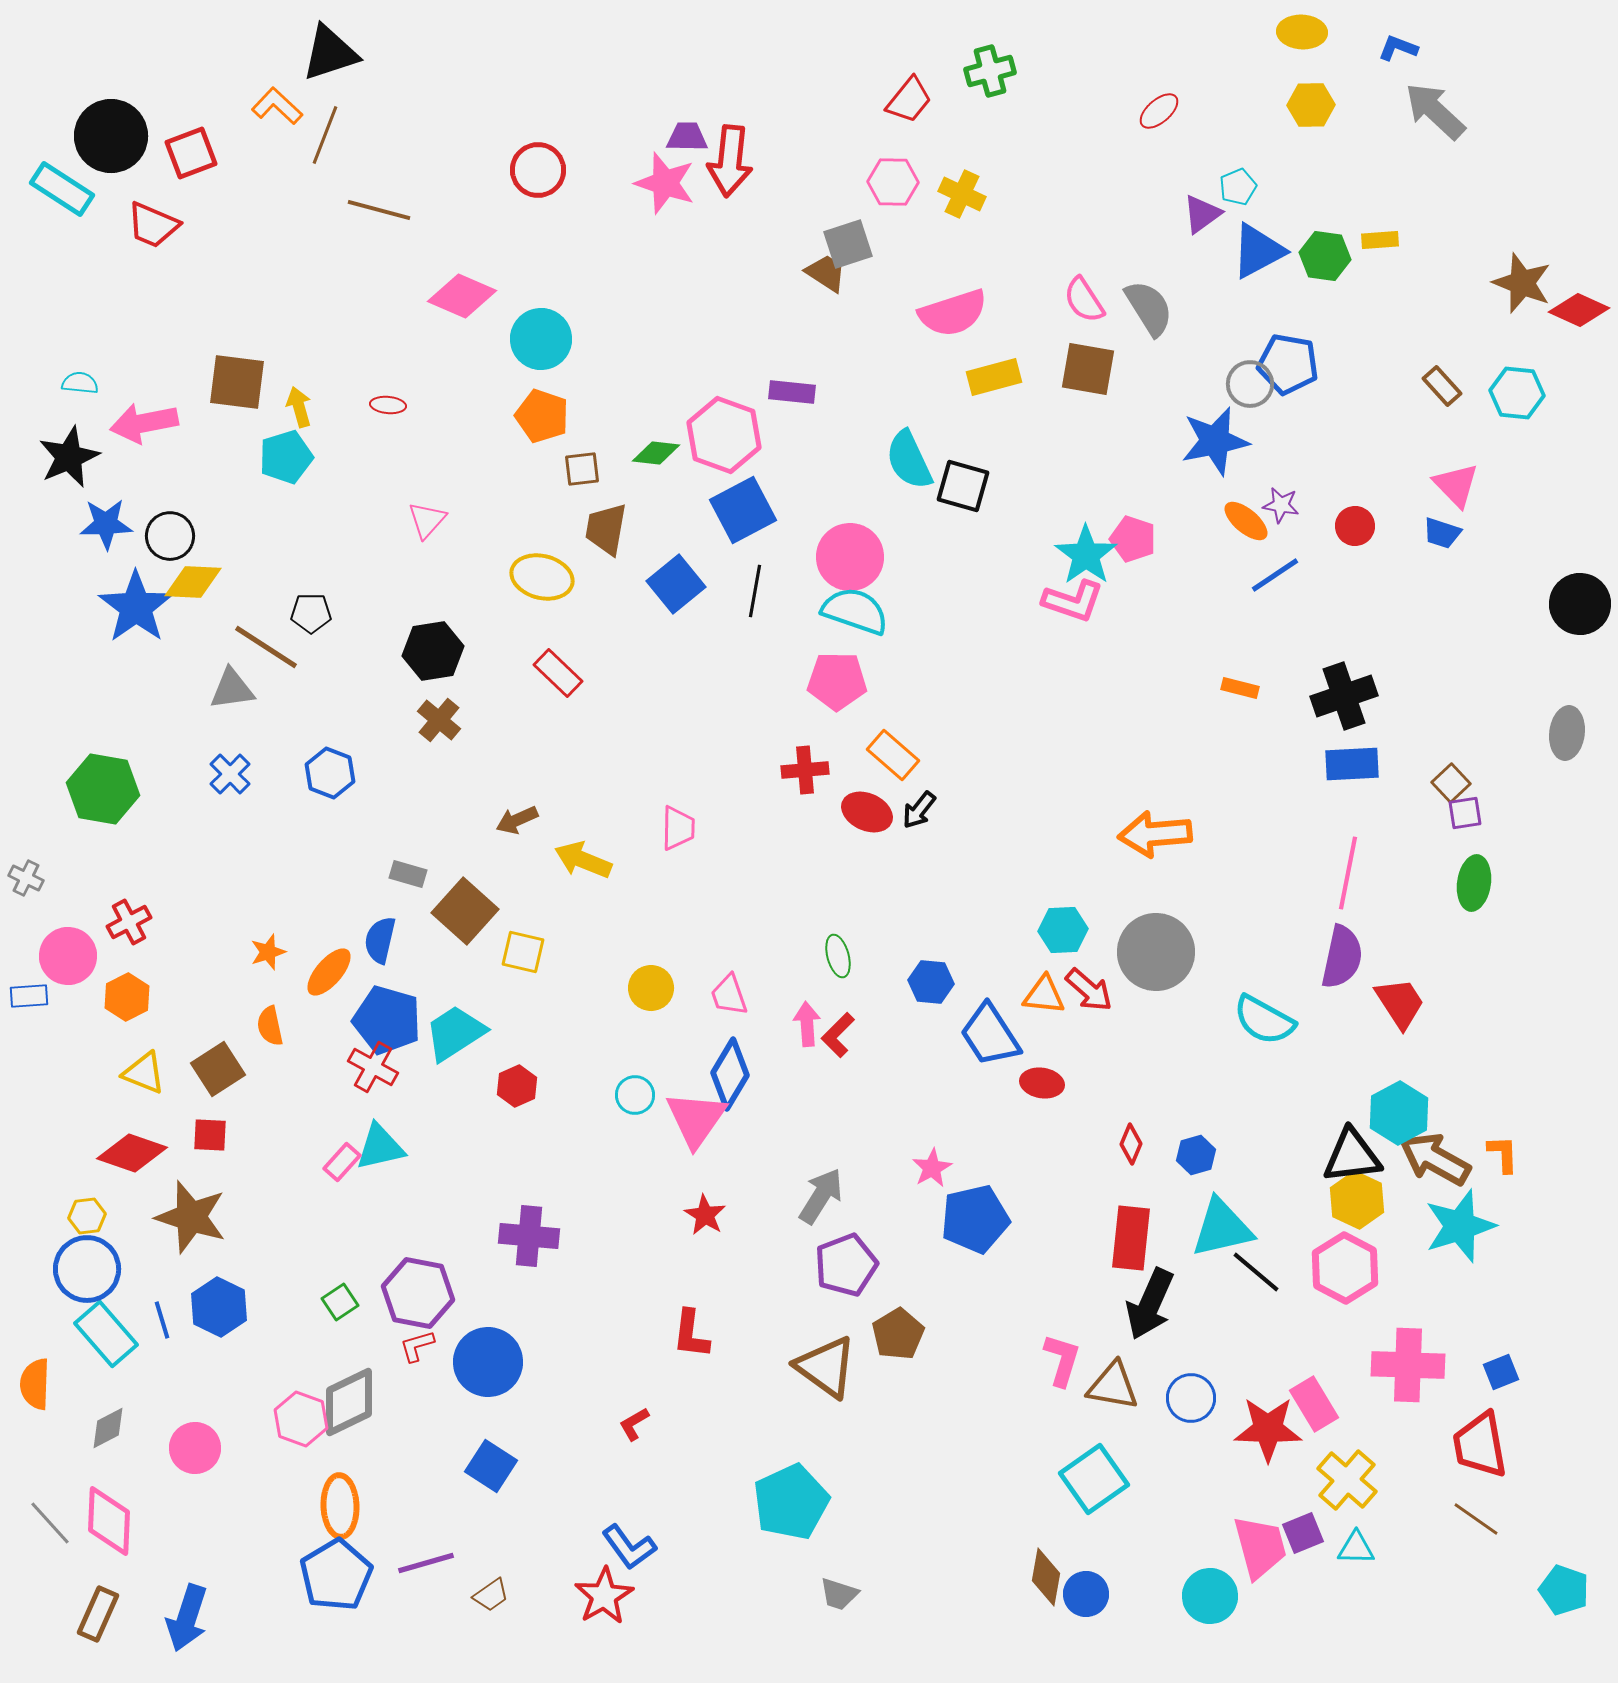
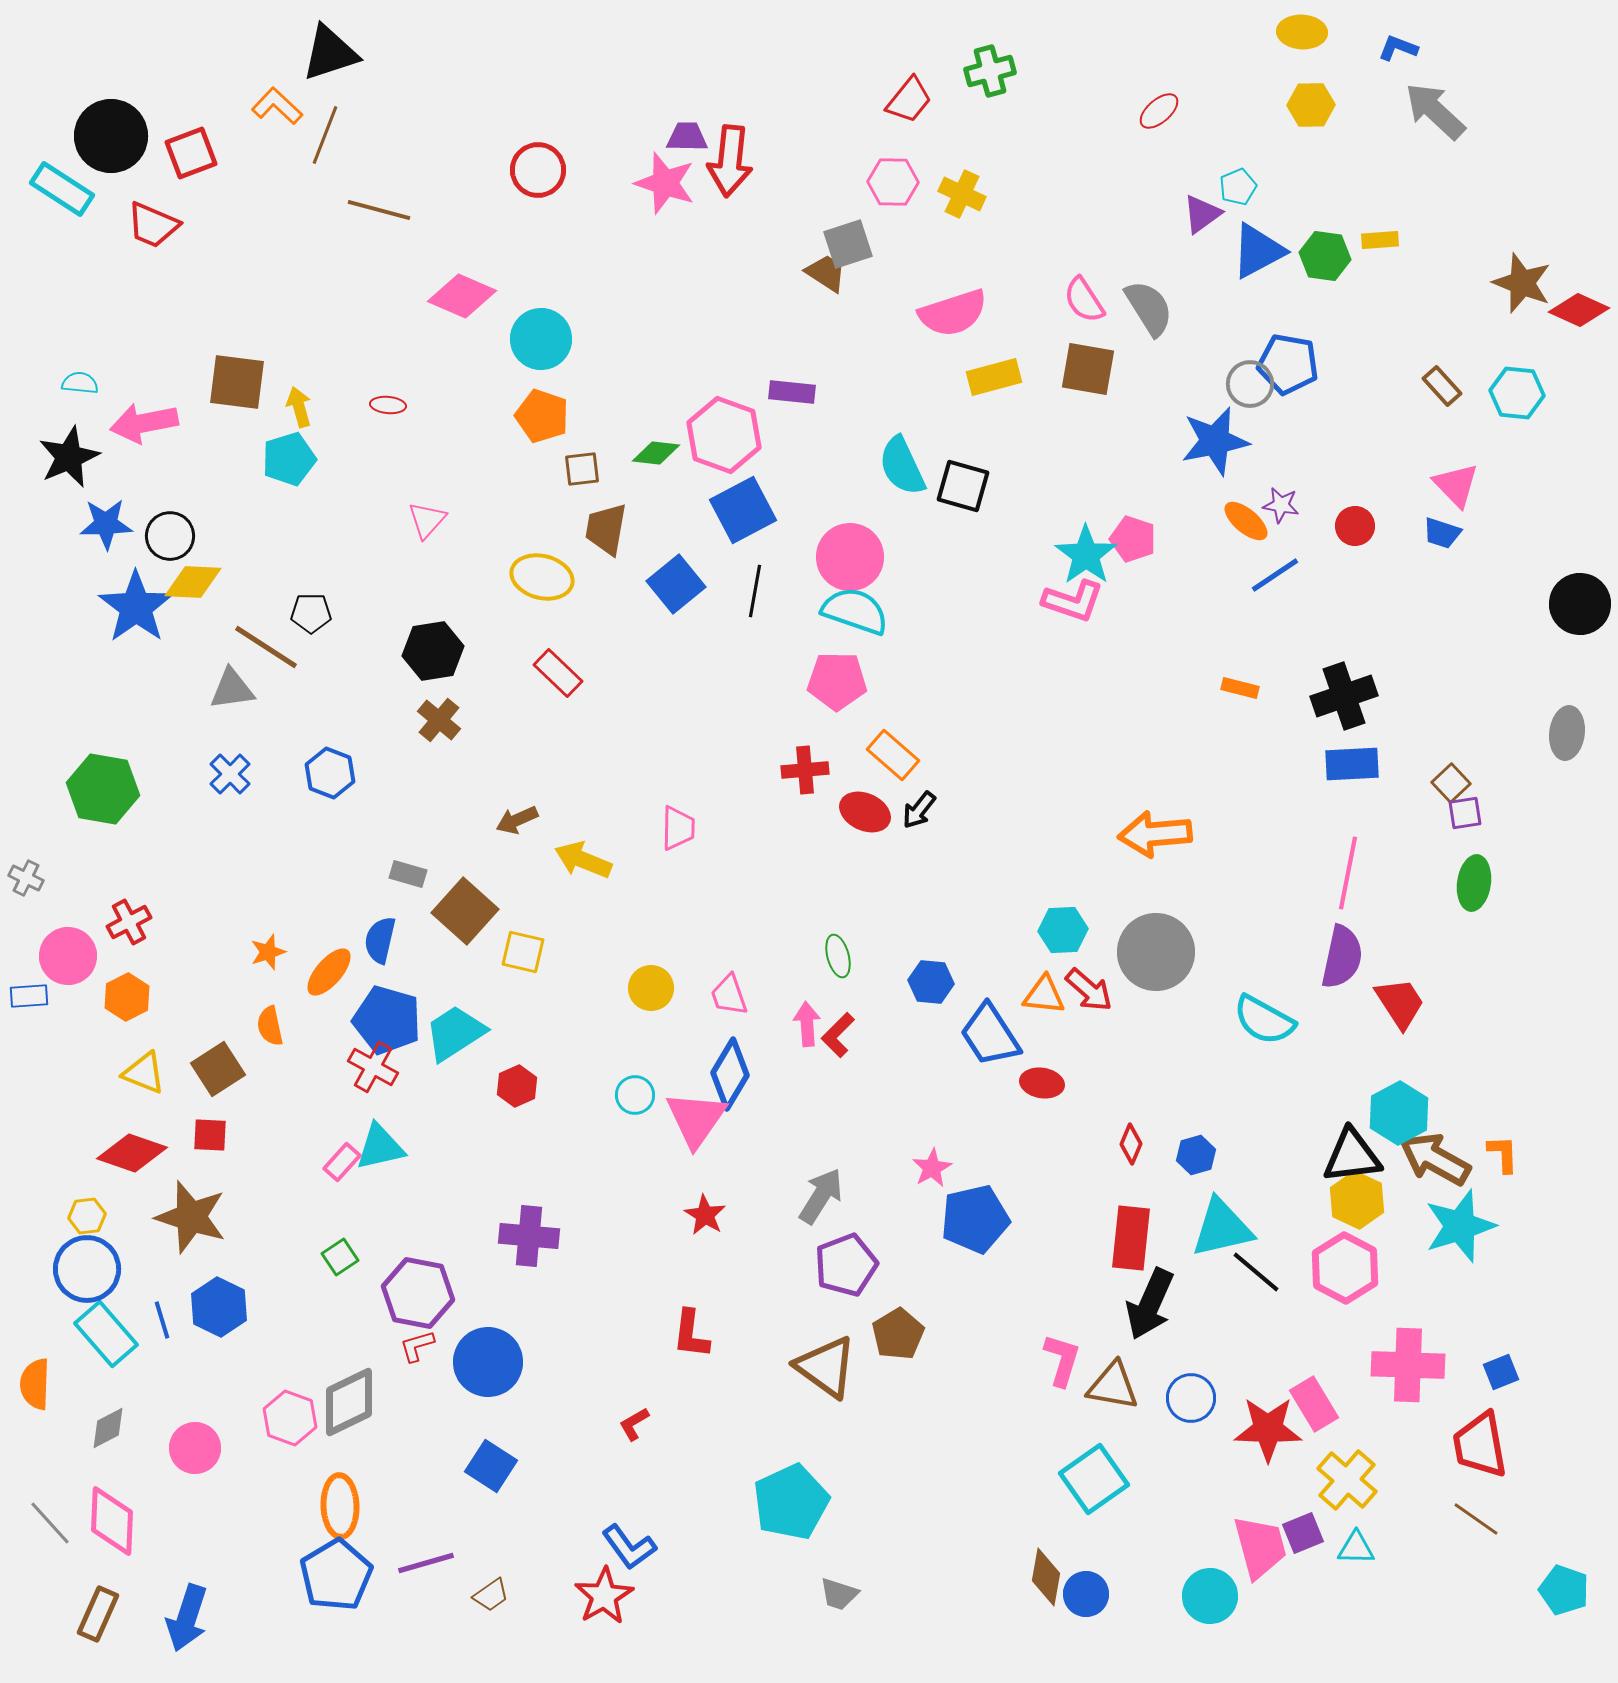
cyan pentagon at (286, 457): moved 3 px right, 2 px down
cyan semicircle at (909, 460): moved 7 px left, 6 px down
red ellipse at (867, 812): moved 2 px left
green square at (340, 1302): moved 45 px up
pink hexagon at (301, 1419): moved 11 px left, 1 px up
pink diamond at (109, 1521): moved 3 px right
